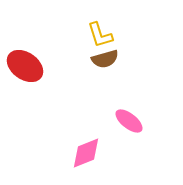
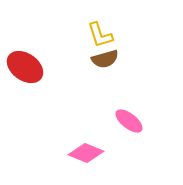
red ellipse: moved 1 px down
pink diamond: rotated 44 degrees clockwise
